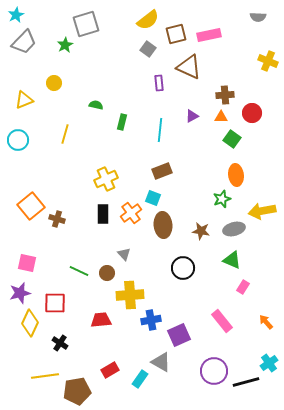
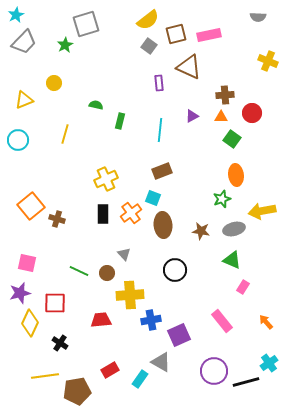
gray square at (148, 49): moved 1 px right, 3 px up
green rectangle at (122, 122): moved 2 px left, 1 px up
black circle at (183, 268): moved 8 px left, 2 px down
